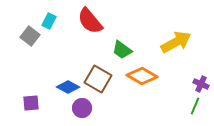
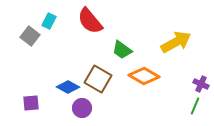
orange diamond: moved 2 px right
